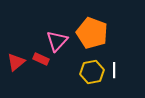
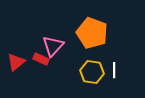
pink triangle: moved 4 px left, 5 px down
yellow hexagon: rotated 20 degrees clockwise
